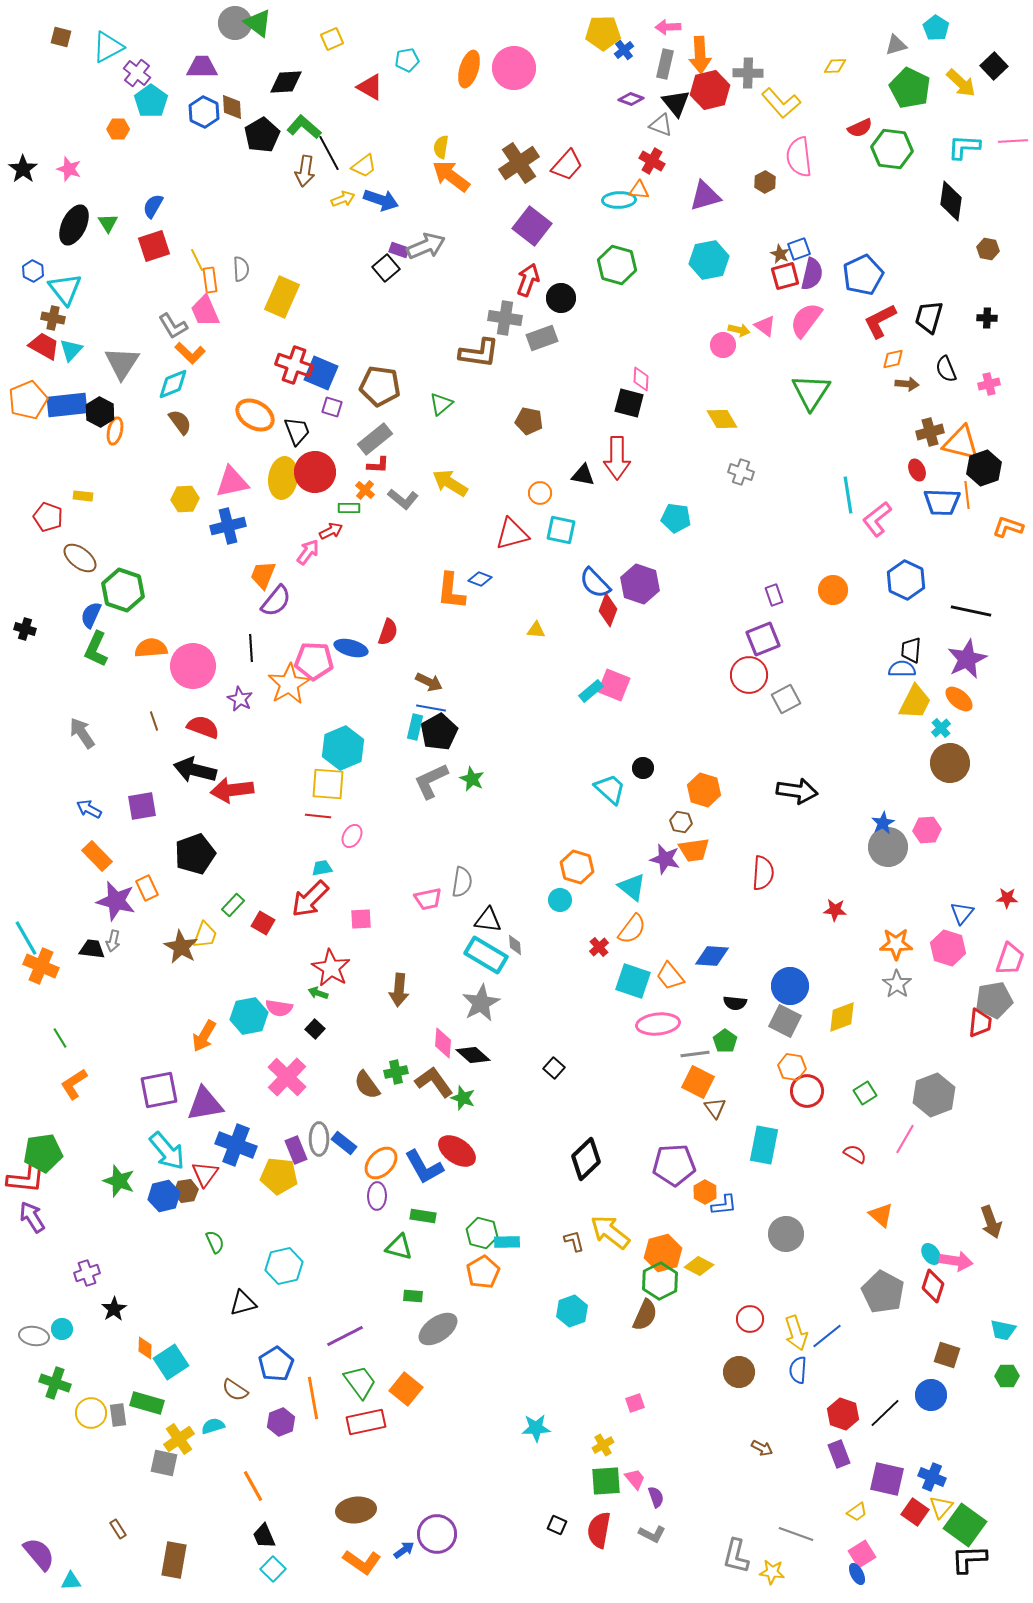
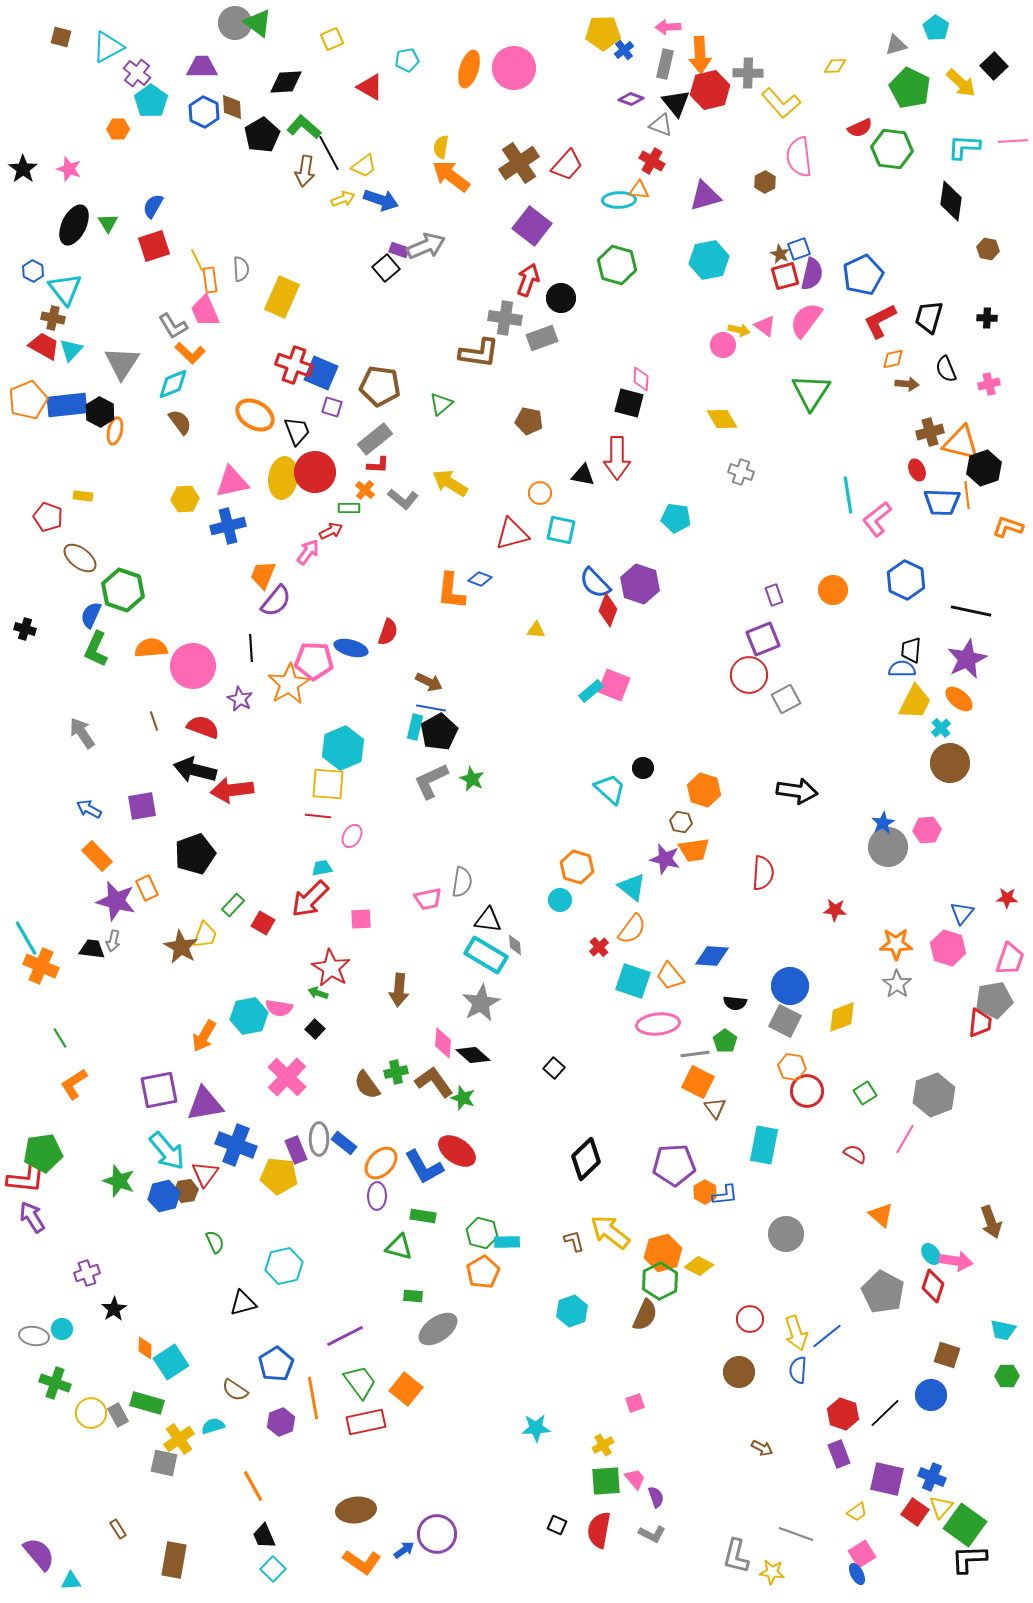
blue L-shape at (724, 1205): moved 1 px right, 10 px up
gray rectangle at (118, 1415): rotated 20 degrees counterclockwise
